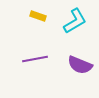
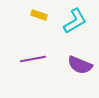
yellow rectangle: moved 1 px right, 1 px up
purple line: moved 2 px left
